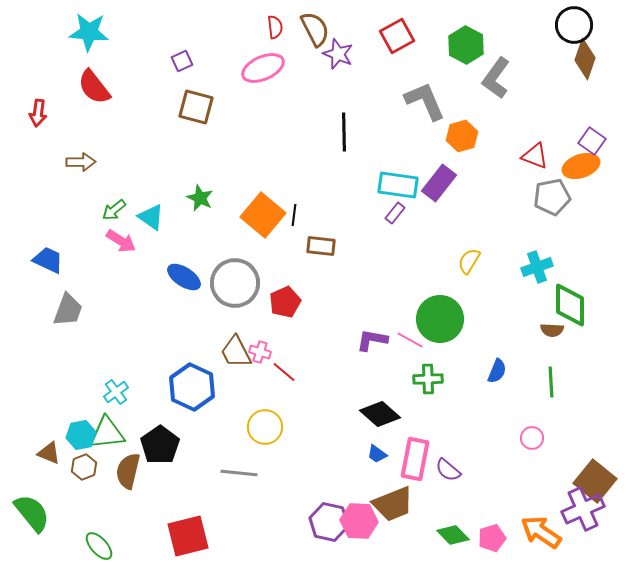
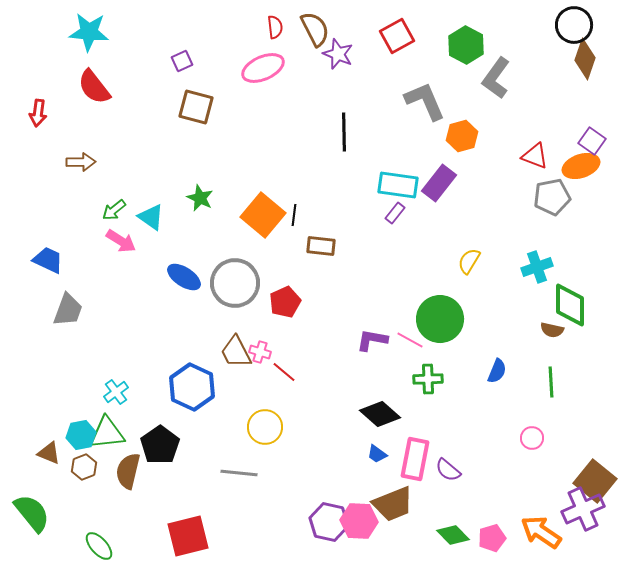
brown semicircle at (552, 330): rotated 10 degrees clockwise
